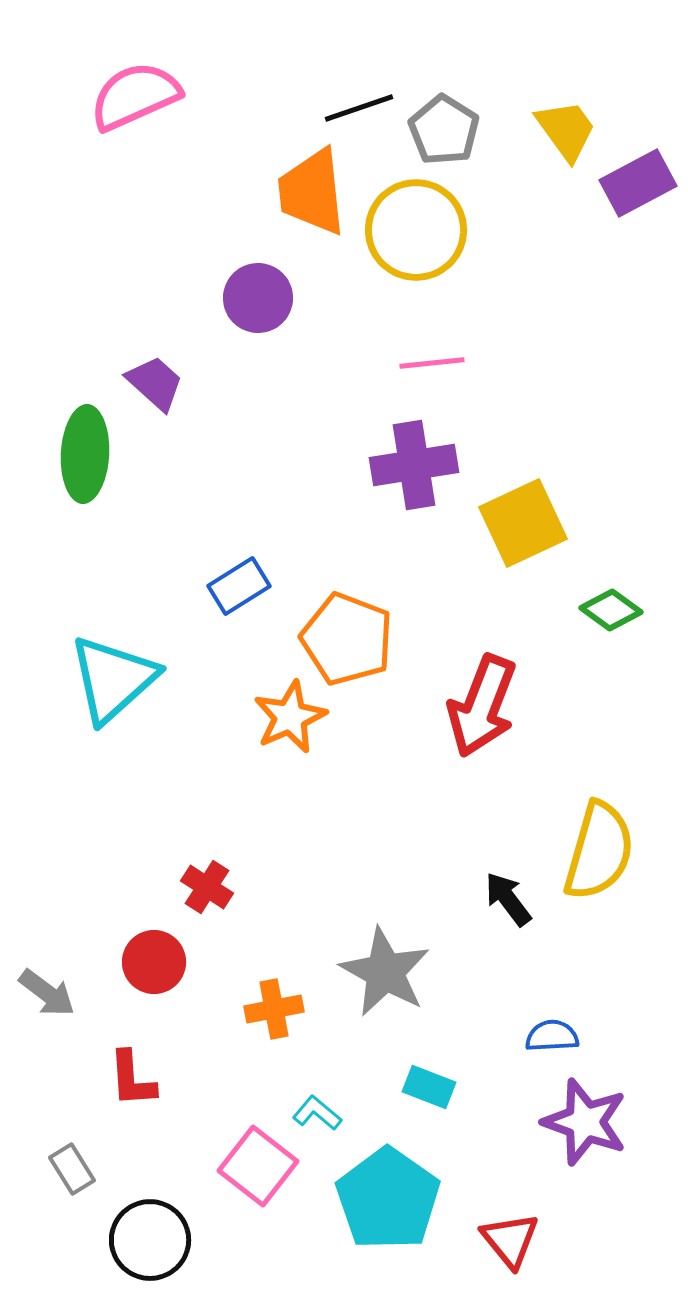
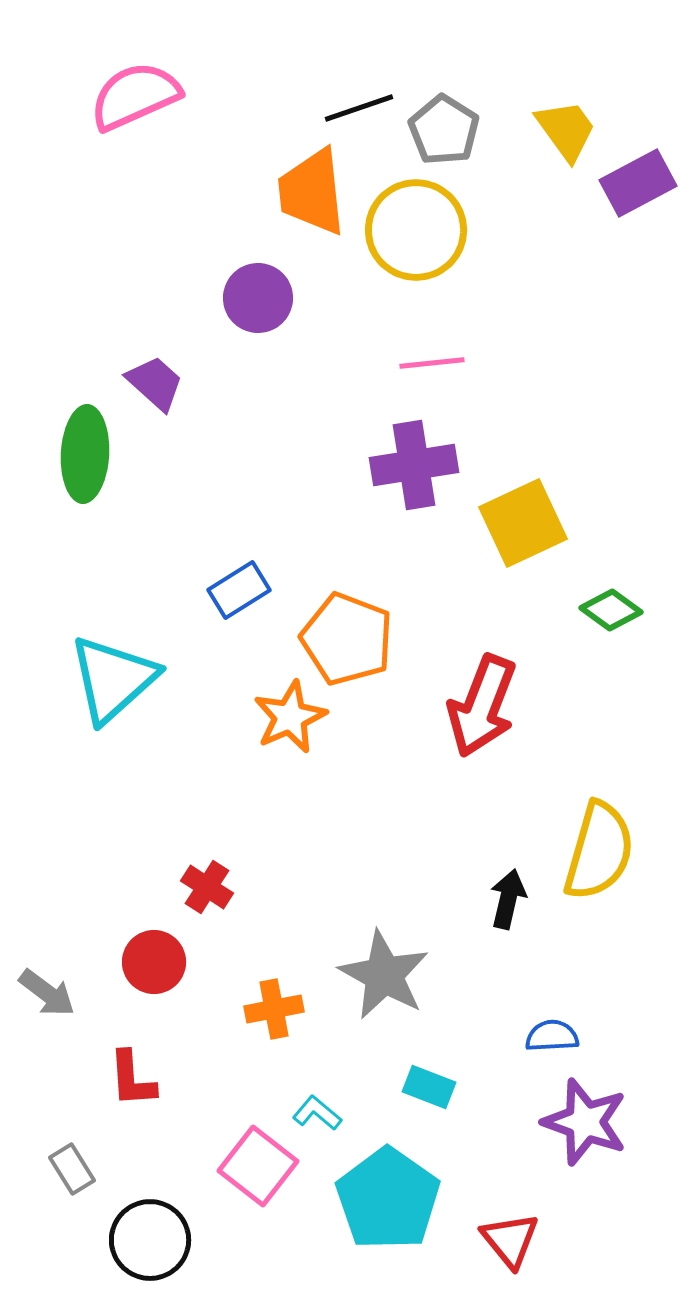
blue rectangle: moved 4 px down
black arrow: rotated 50 degrees clockwise
gray star: moved 1 px left, 3 px down
